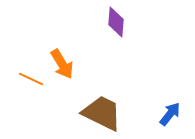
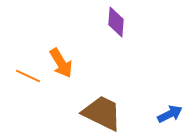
orange arrow: moved 1 px left, 1 px up
orange line: moved 3 px left, 3 px up
blue arrow: rotated 25 degrees clockwise
